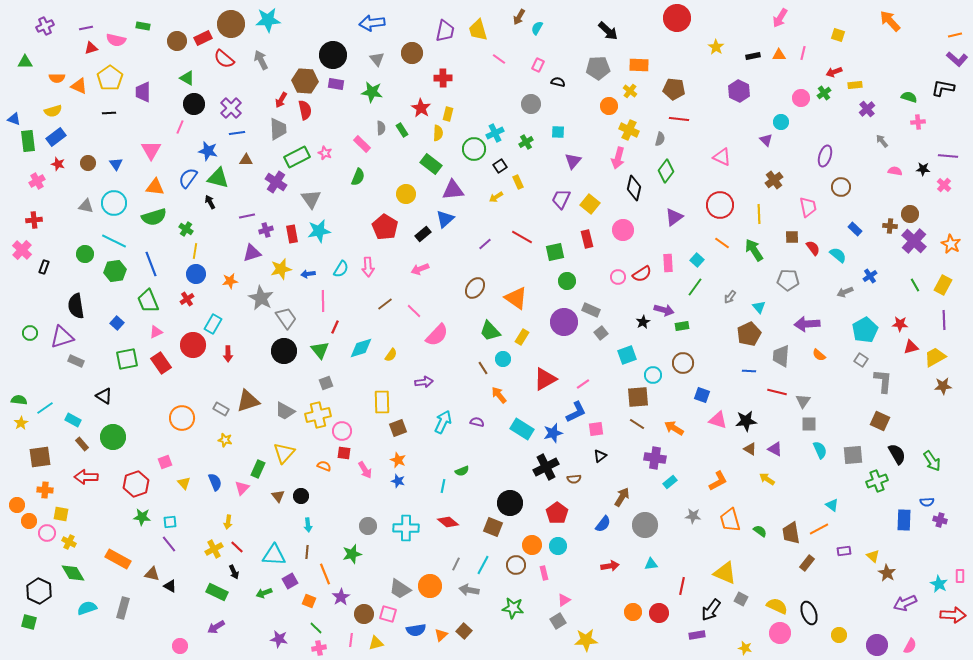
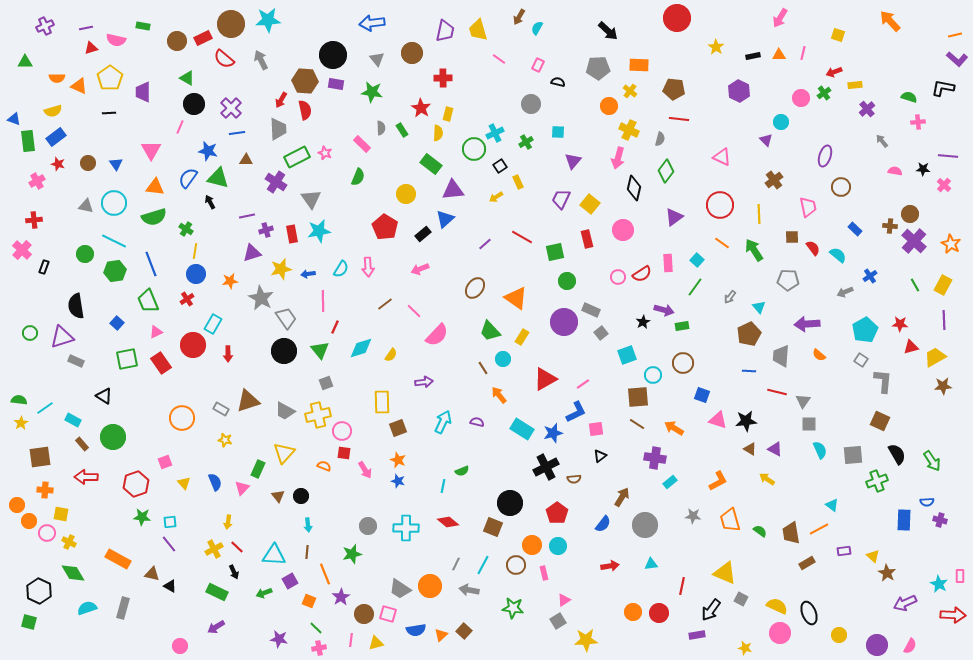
brown rectangle at (807, 563): rotated 21 degrees clockwise
